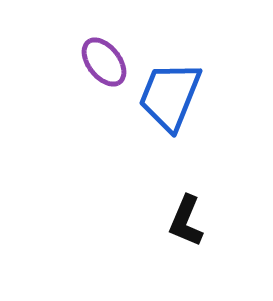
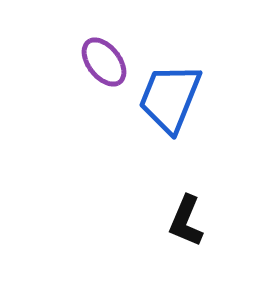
blue trapezoid: moved 2 px down
